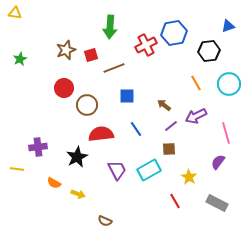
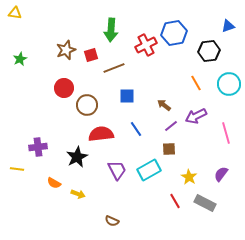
green arrow: moved 1 px right, 3 px down
purple semicircle: moved 3 px right, 12 px down
gray rectangle: moved 12 px left
brown semicircle: moved 7 px right
